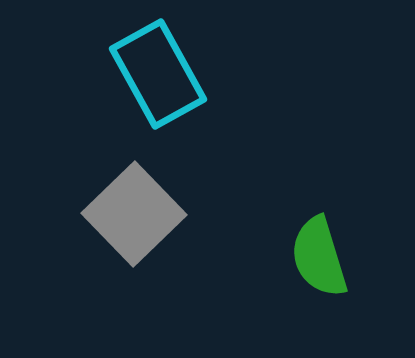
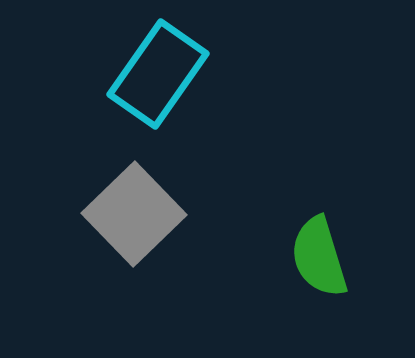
cyan rectangle: rotated 64 degrees clockwise
